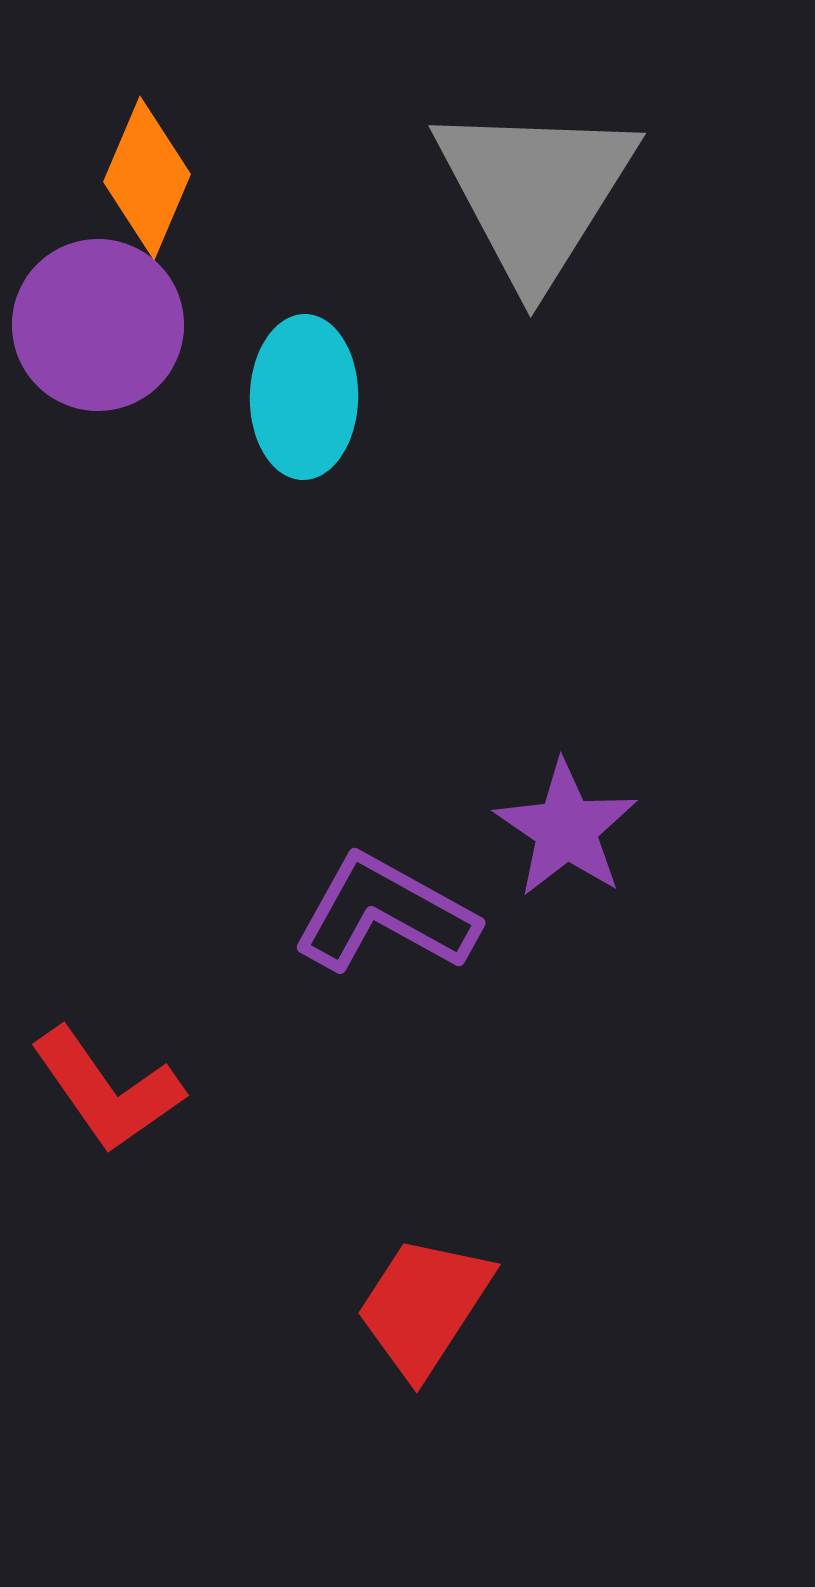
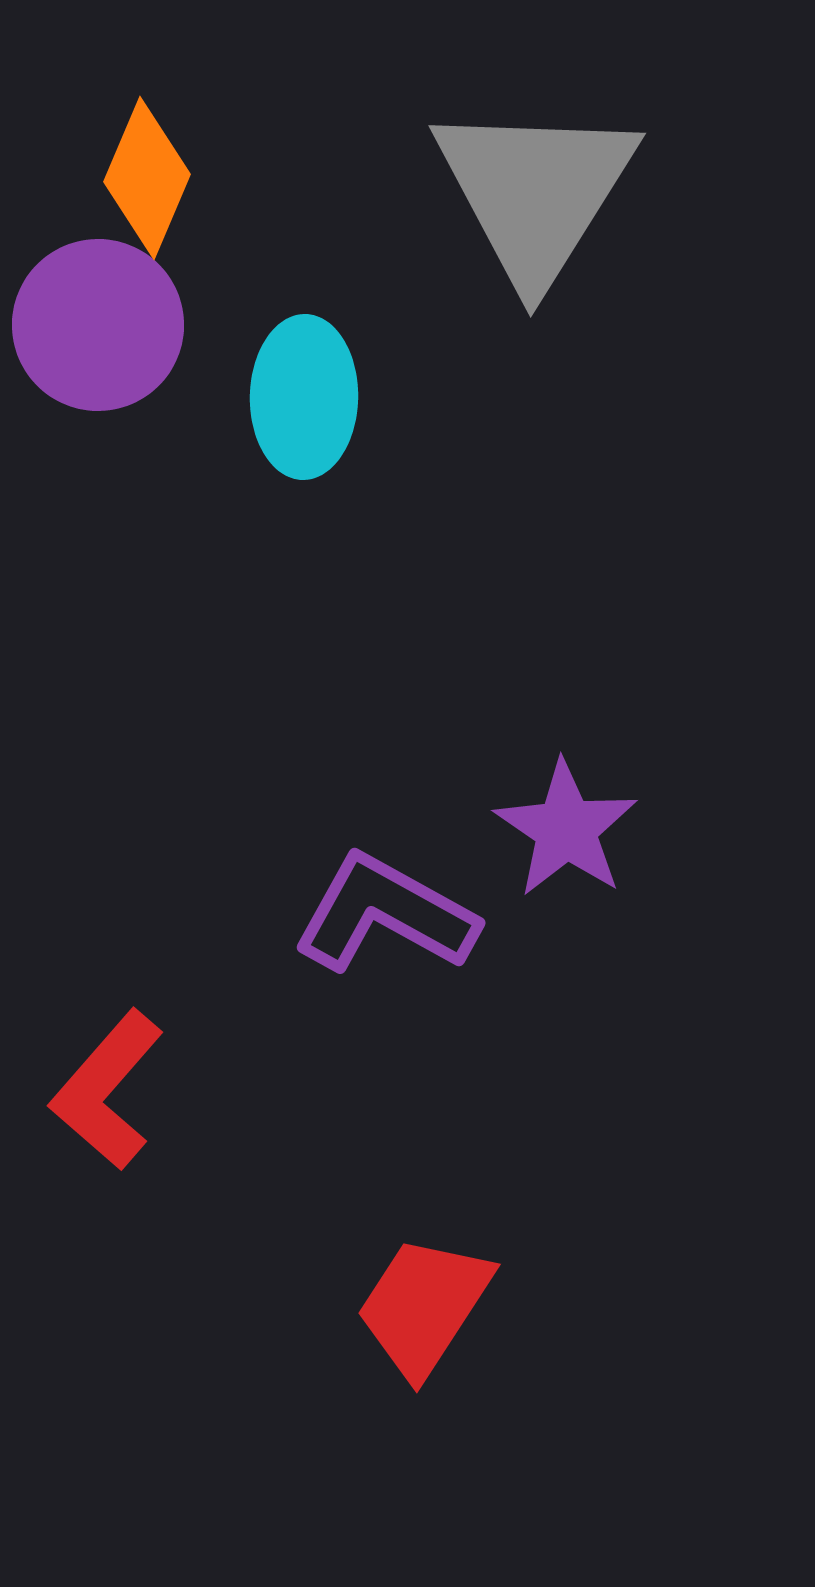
red L-shape: rotated 76 degrees clockwise
